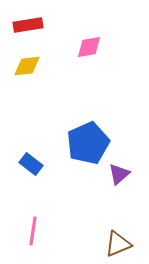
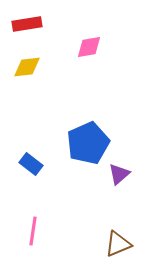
red rectangle: moved 1 px left, 1 px up
yellow diamond: moved 1 px down
